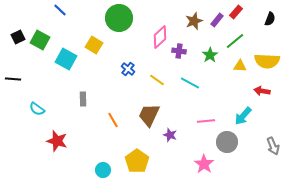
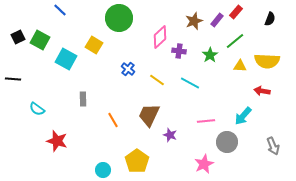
pink star: rotated 12 degrees clockwise
